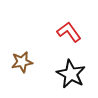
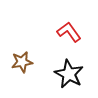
black star: moved 2 px left
